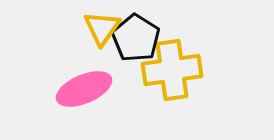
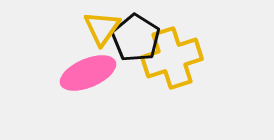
yellow cross: moved 12 px up; rotated 10 degrees counterclockwise
pink ellipse: moved 4 px right, 16 px up
